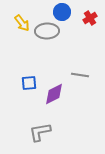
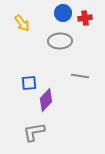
blue circle: moved 1 px right, 1 px down
red cross: moved 5 px left; rotated 24 degrees clockwise
gray ellipse: moved 13 px right, 10 px down
gray line: moved 1 px down
purple diamond: moved 8 px left, 6 px down; rotated 20 degrees counterclockwise
gray L-shape: moved 6 px left
